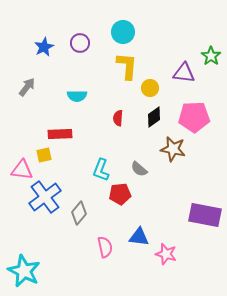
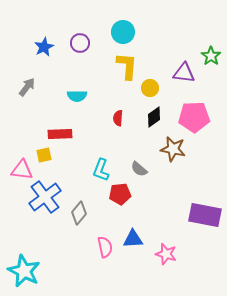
blue triangle: moved 6 px left, 2 px down; rotated 10 degrees counterclockwise
